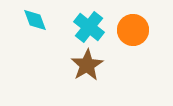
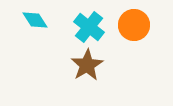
cyan diamond: rotated 12 degrees counterclockwise
orange circle: moved 1 px right, 5 px up
